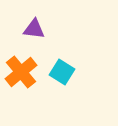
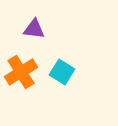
orange cross: rotated 8 degrees clockwise
